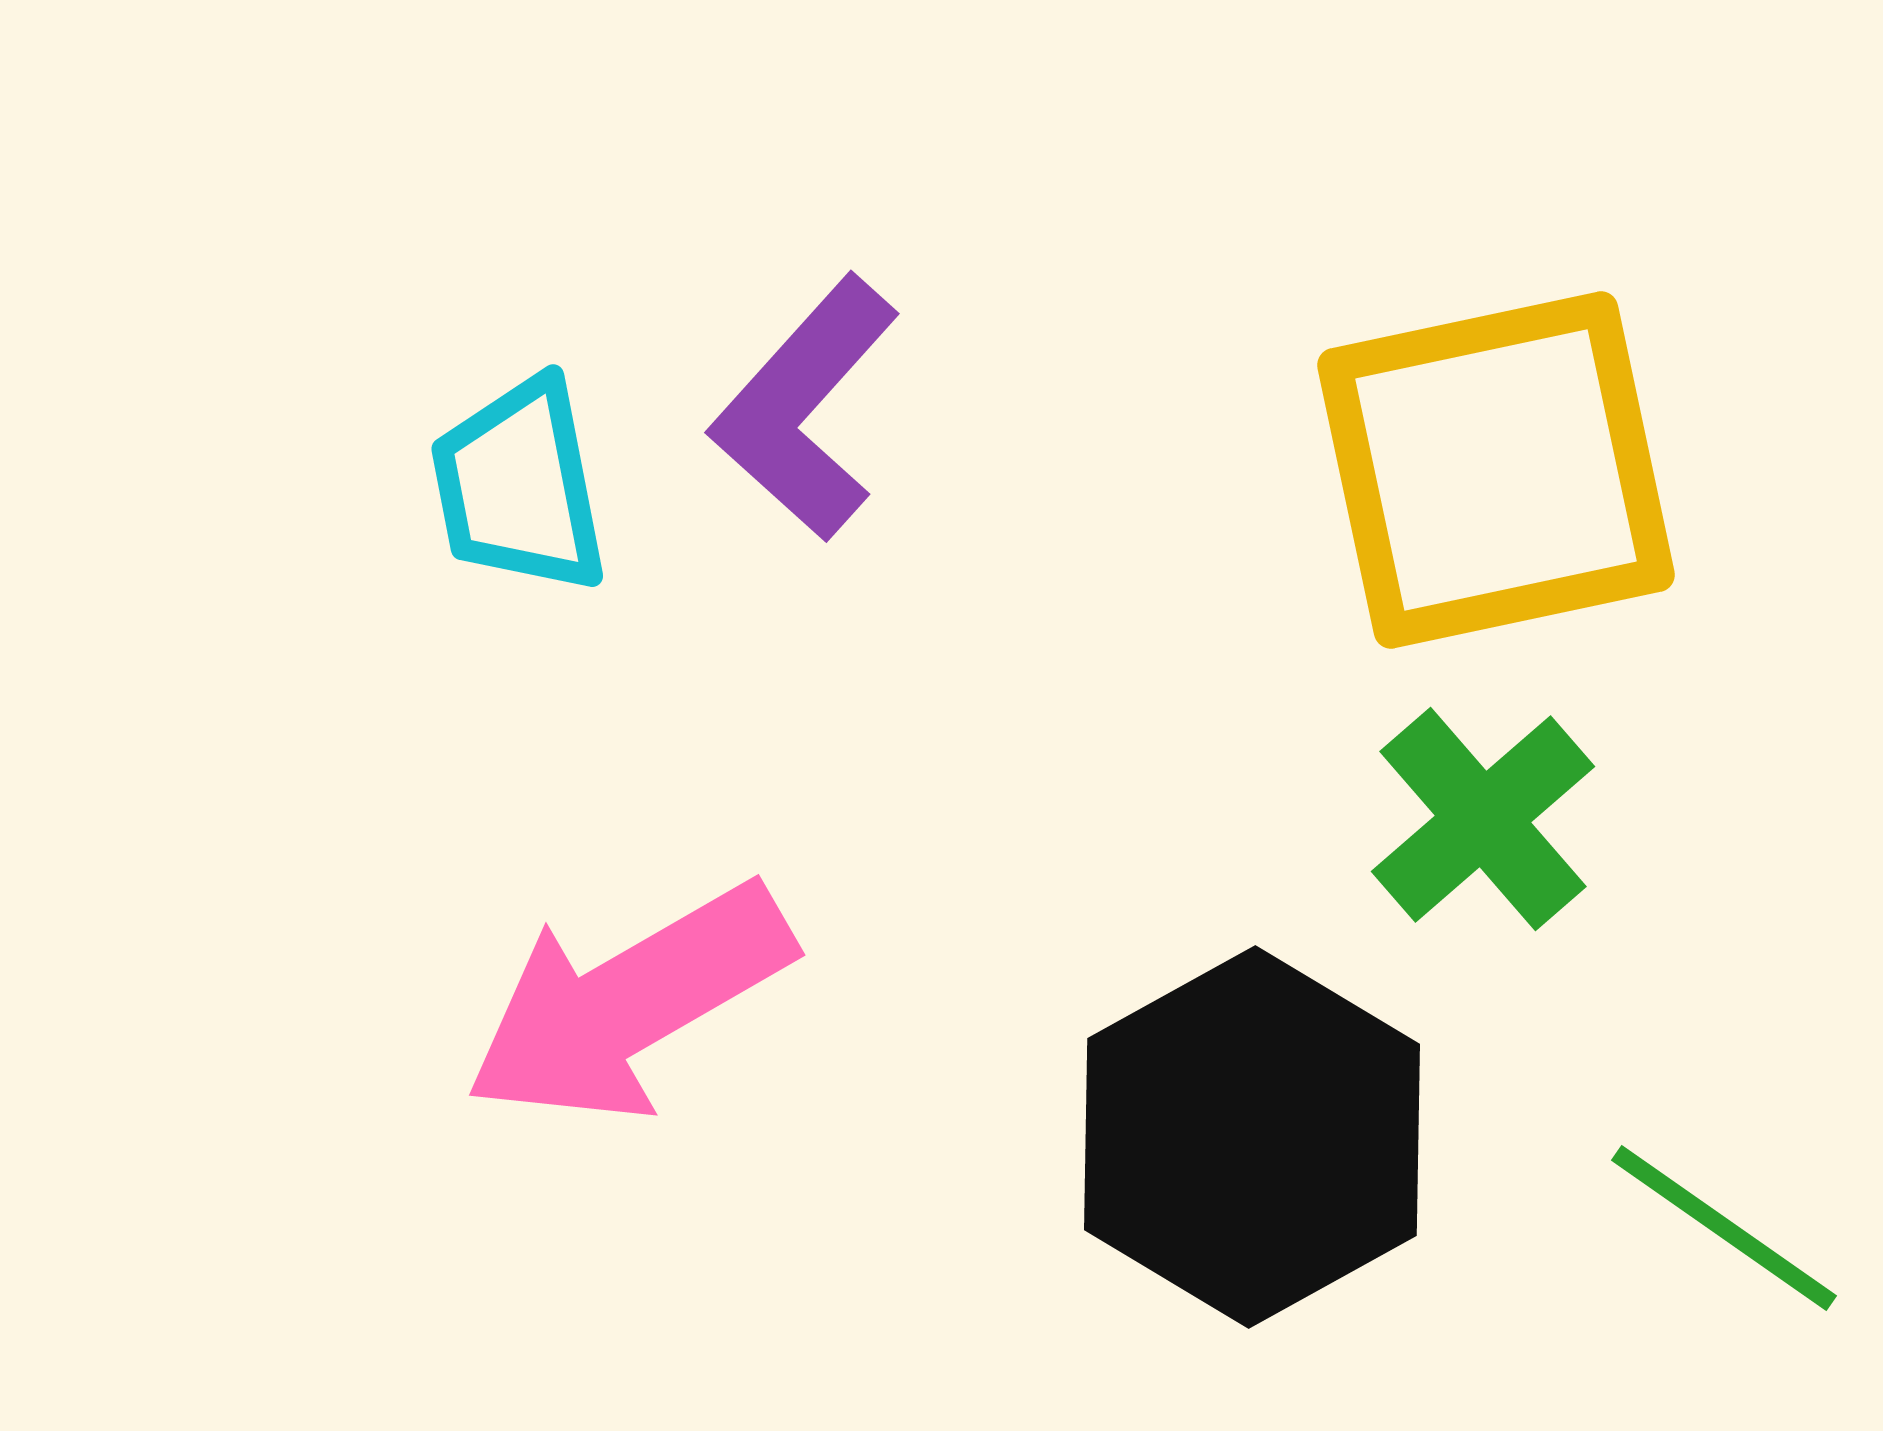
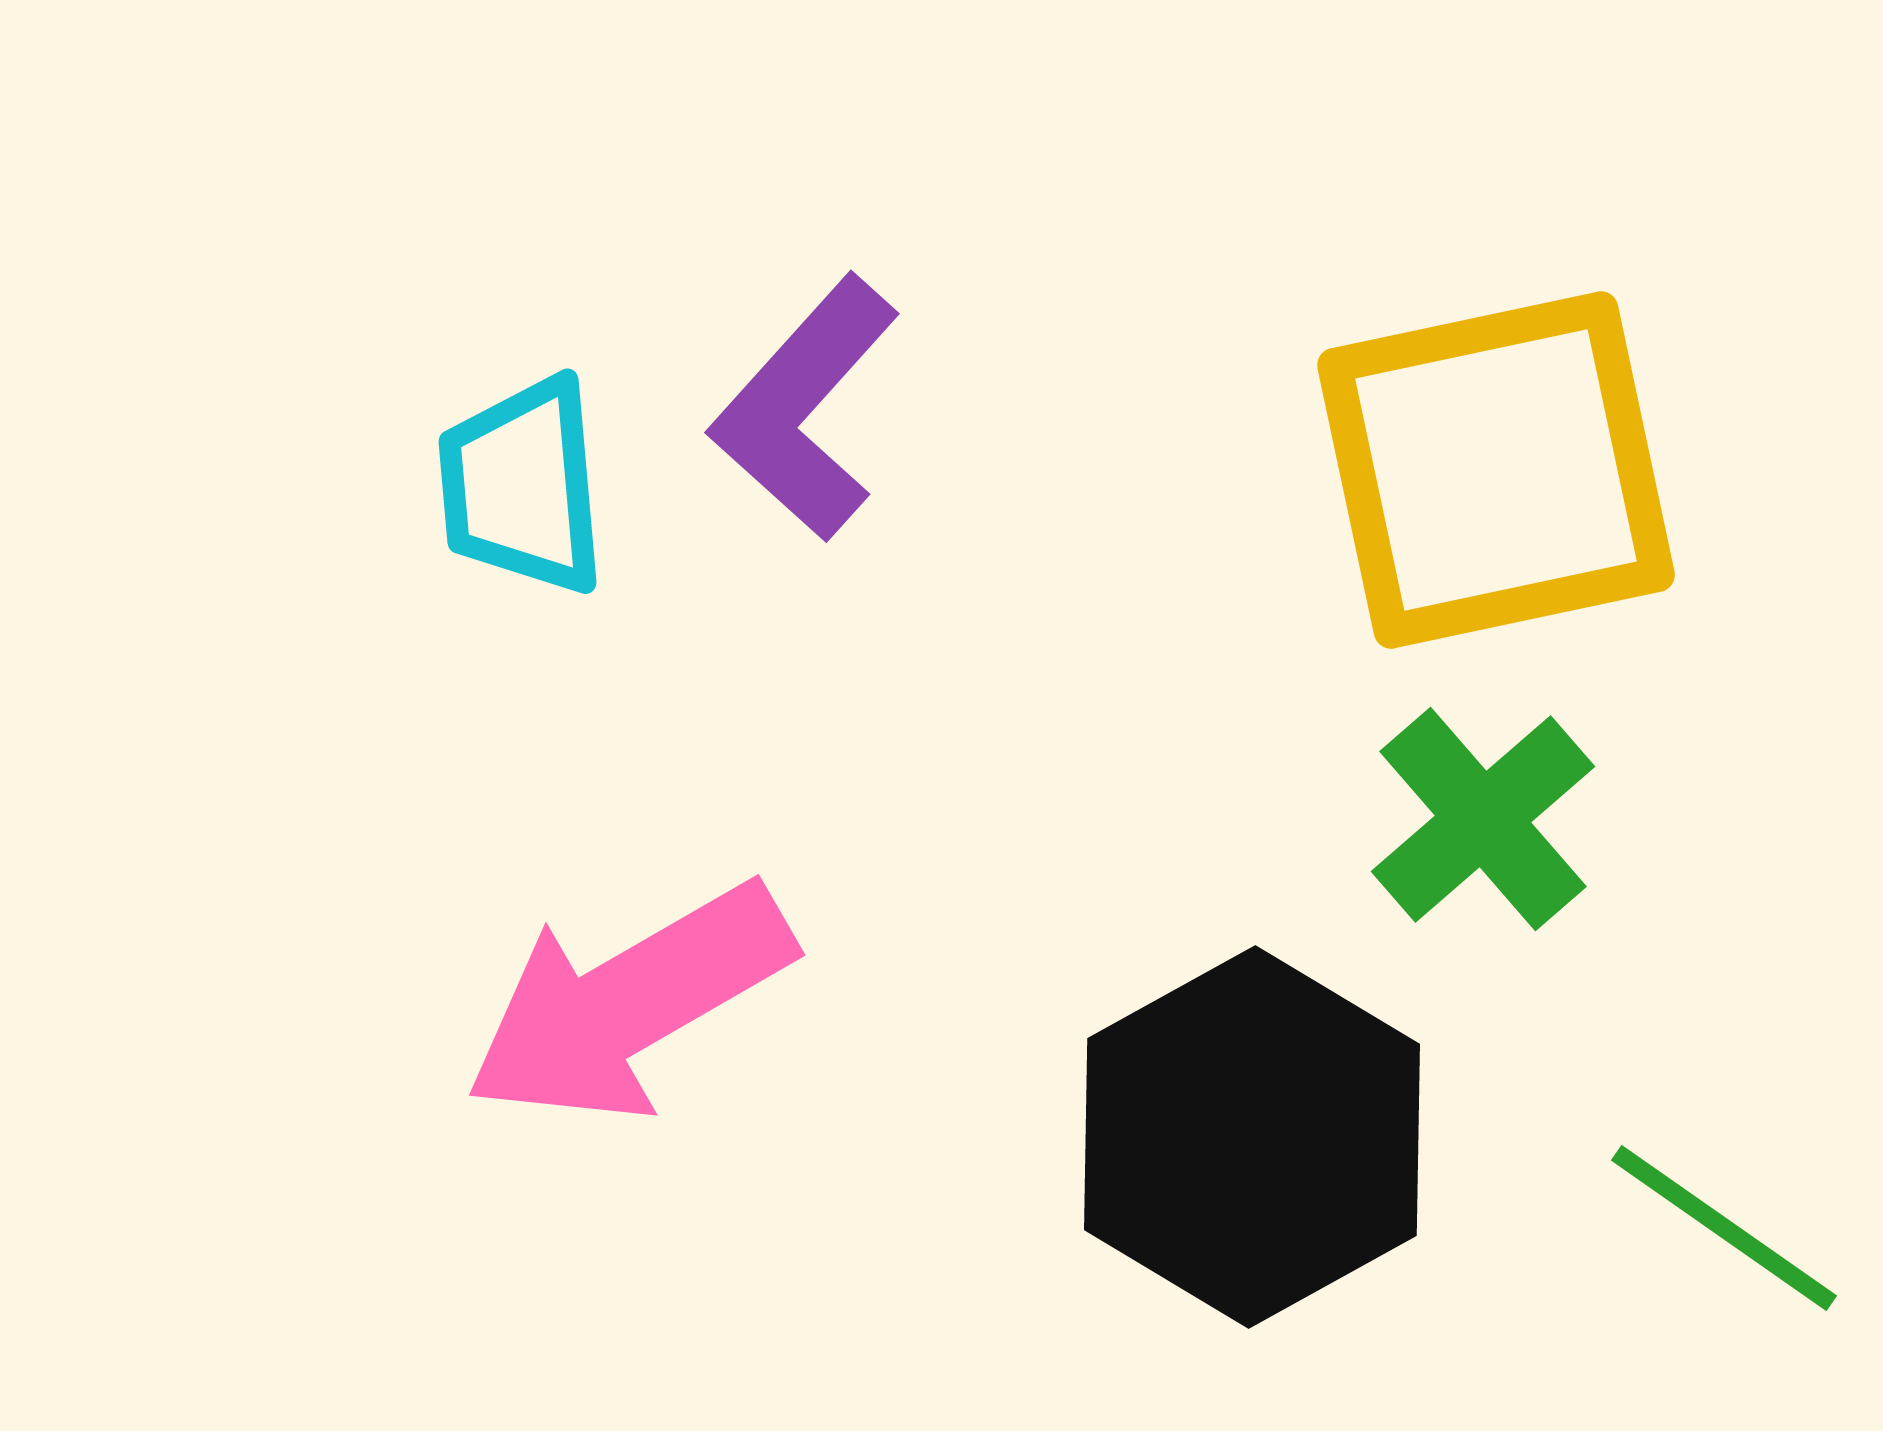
cyan trapezoid: moved 3 px right; rotated 6 degrees clockwise
